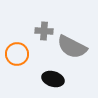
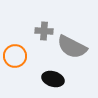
orange circle: moved 2 px left, 2 px down
